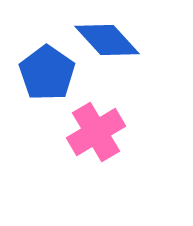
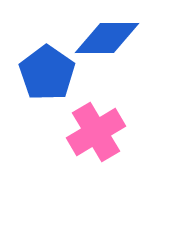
blue diamond: moved 2 px up; rotated 48 degrees counterclockwise
